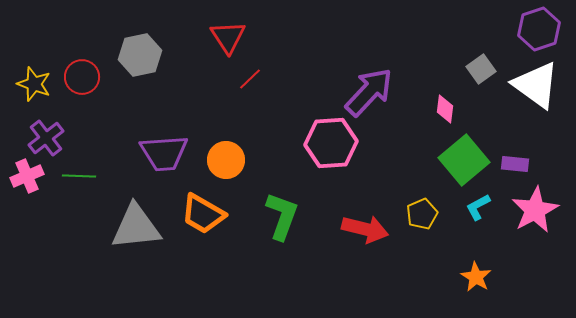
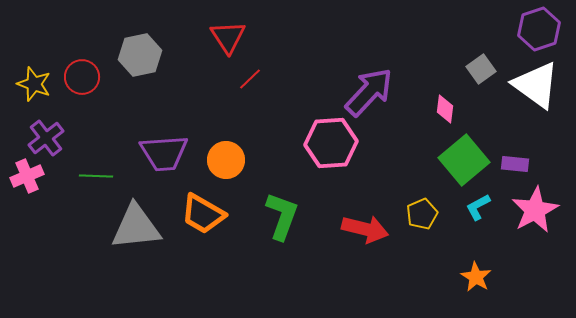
green line: moved 17 px right
